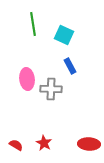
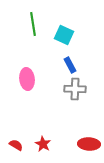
blue rectangle: moved 1 px up
gray cross: moved 24 px right
red star: moved 1 px left, 1 px down
